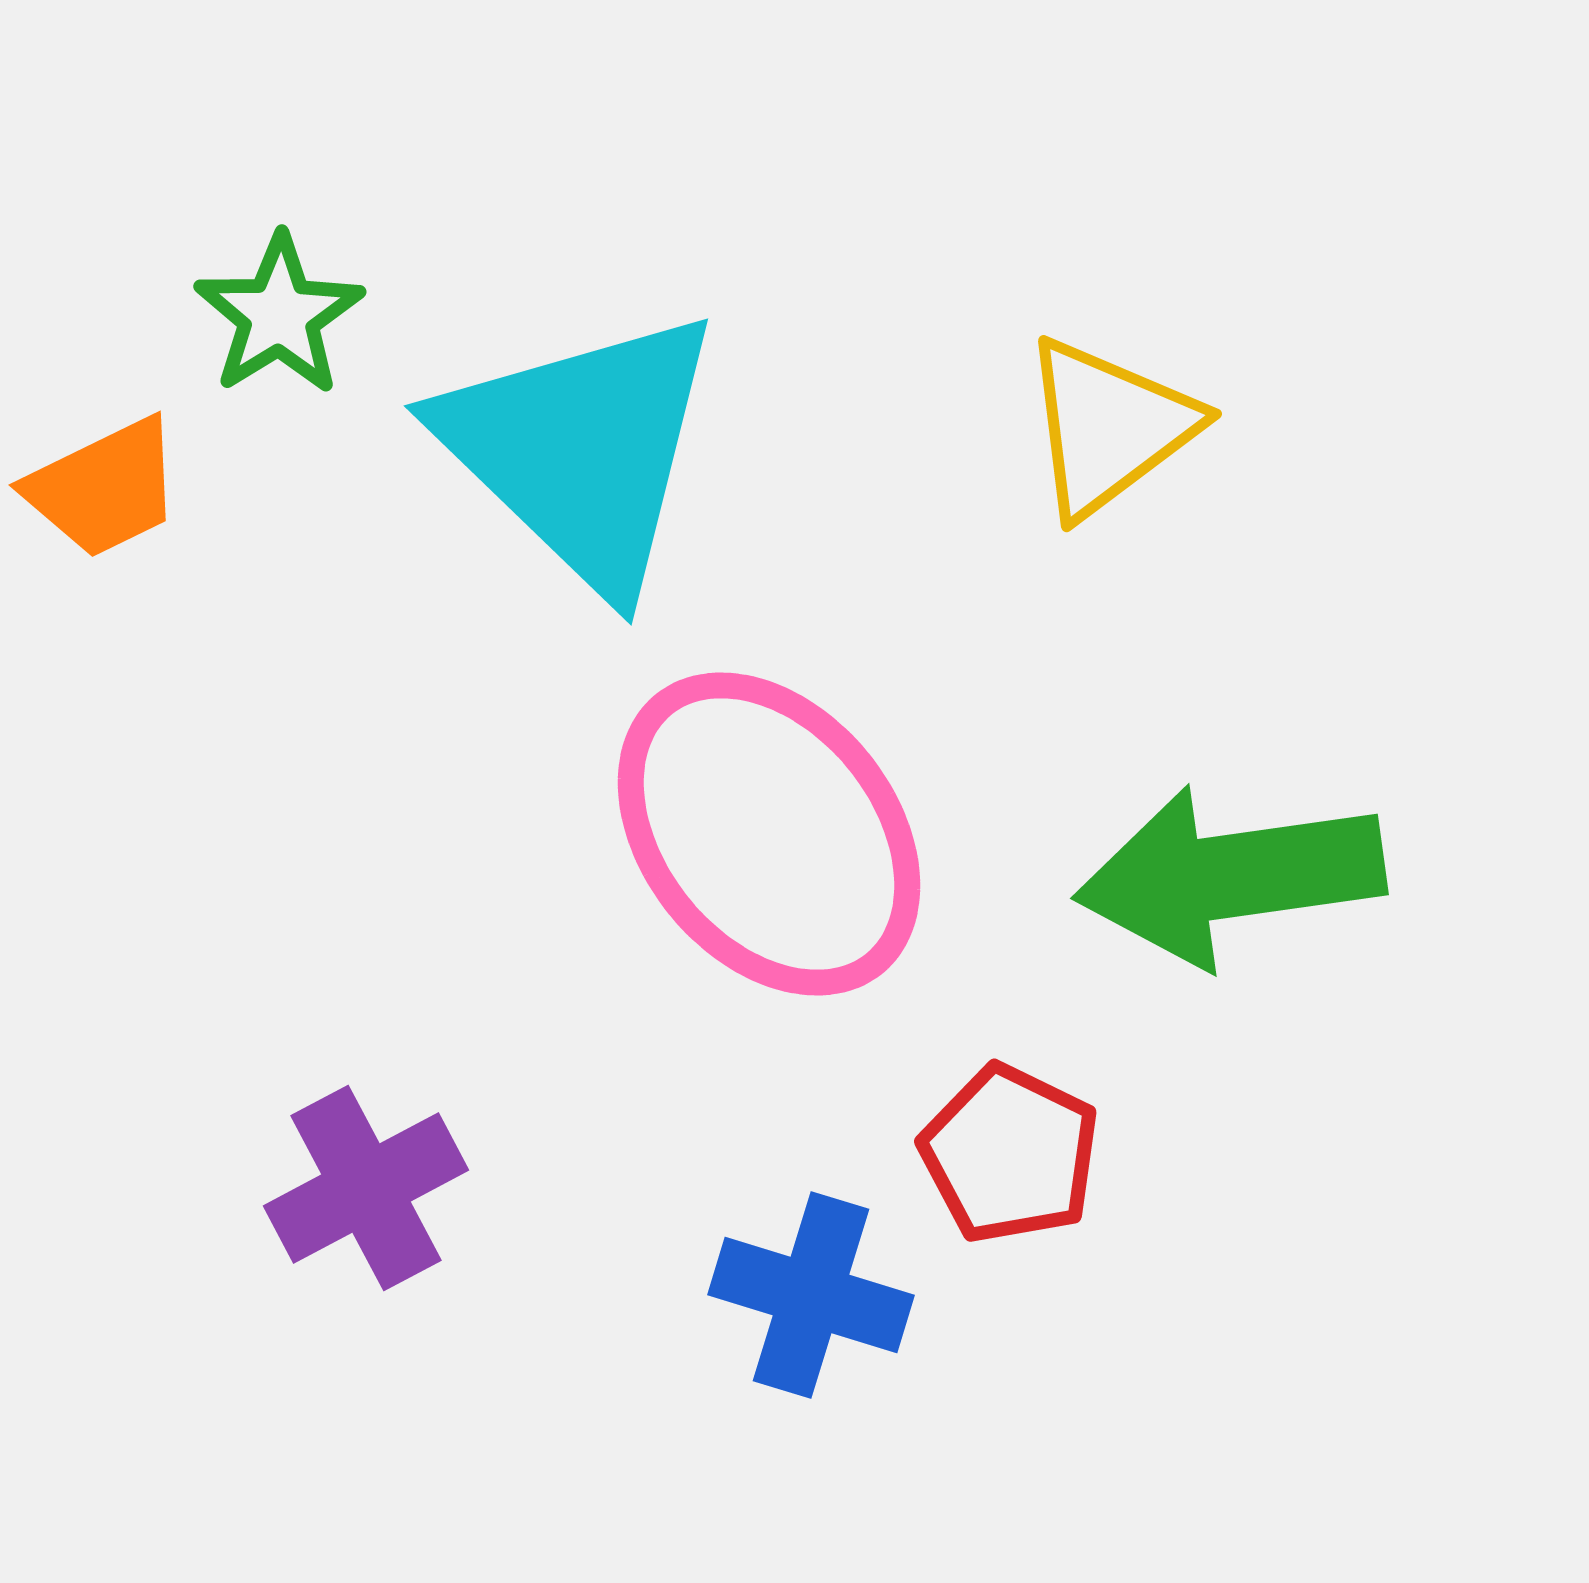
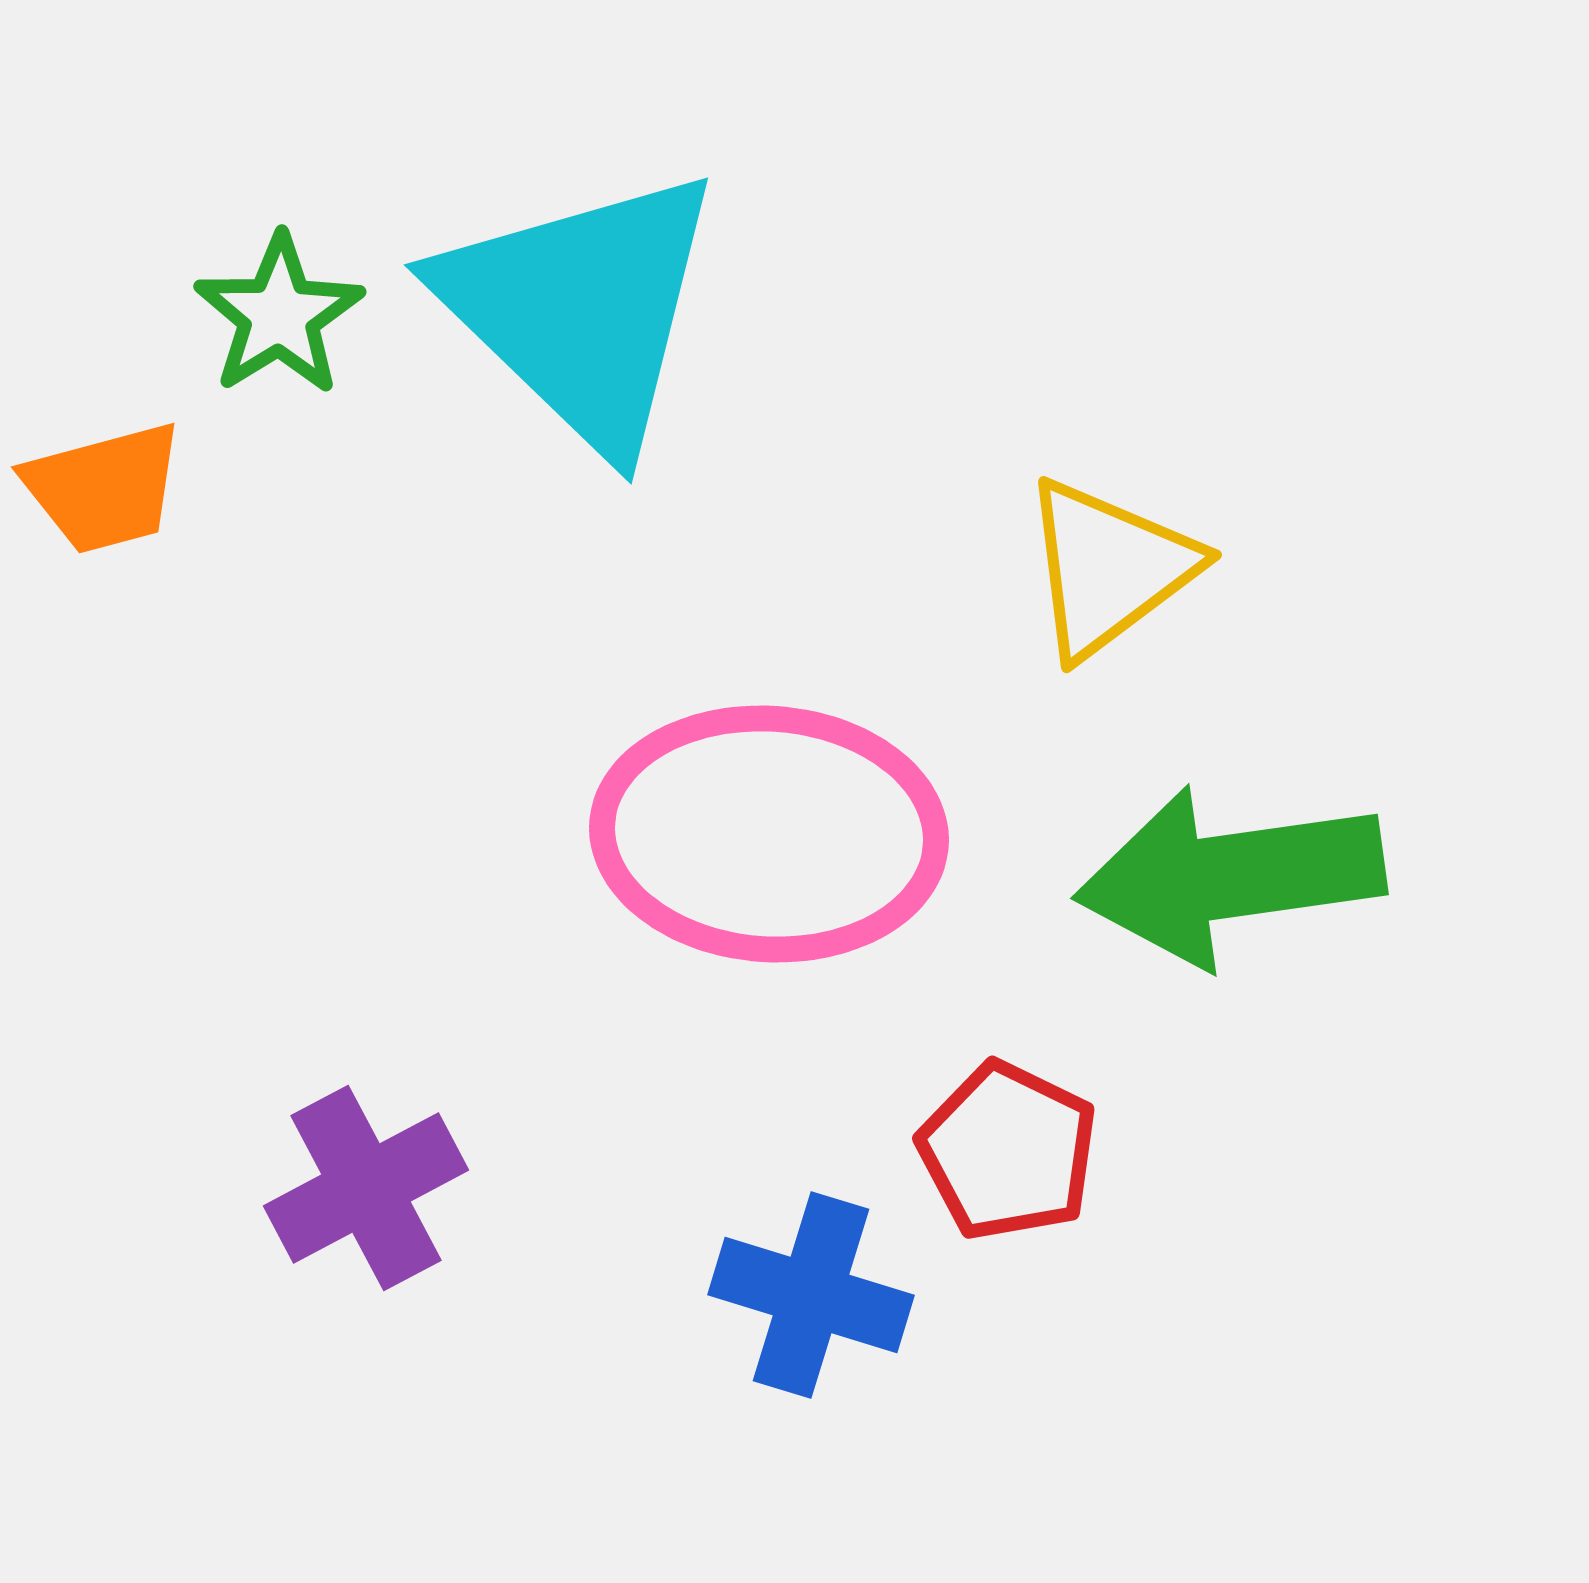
yellow triangle: moved 141 px down
cyan triangle: moved 141 px up
orange trapezoid: rotated 11 degrees clockwise
pink ellipse: rotated 47 degrees counterclockwise
red pentagon: moved 2 px left, 3 px up
